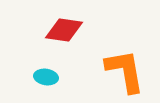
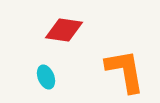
cyan ellipse: rotated 60 degrees clockwise
